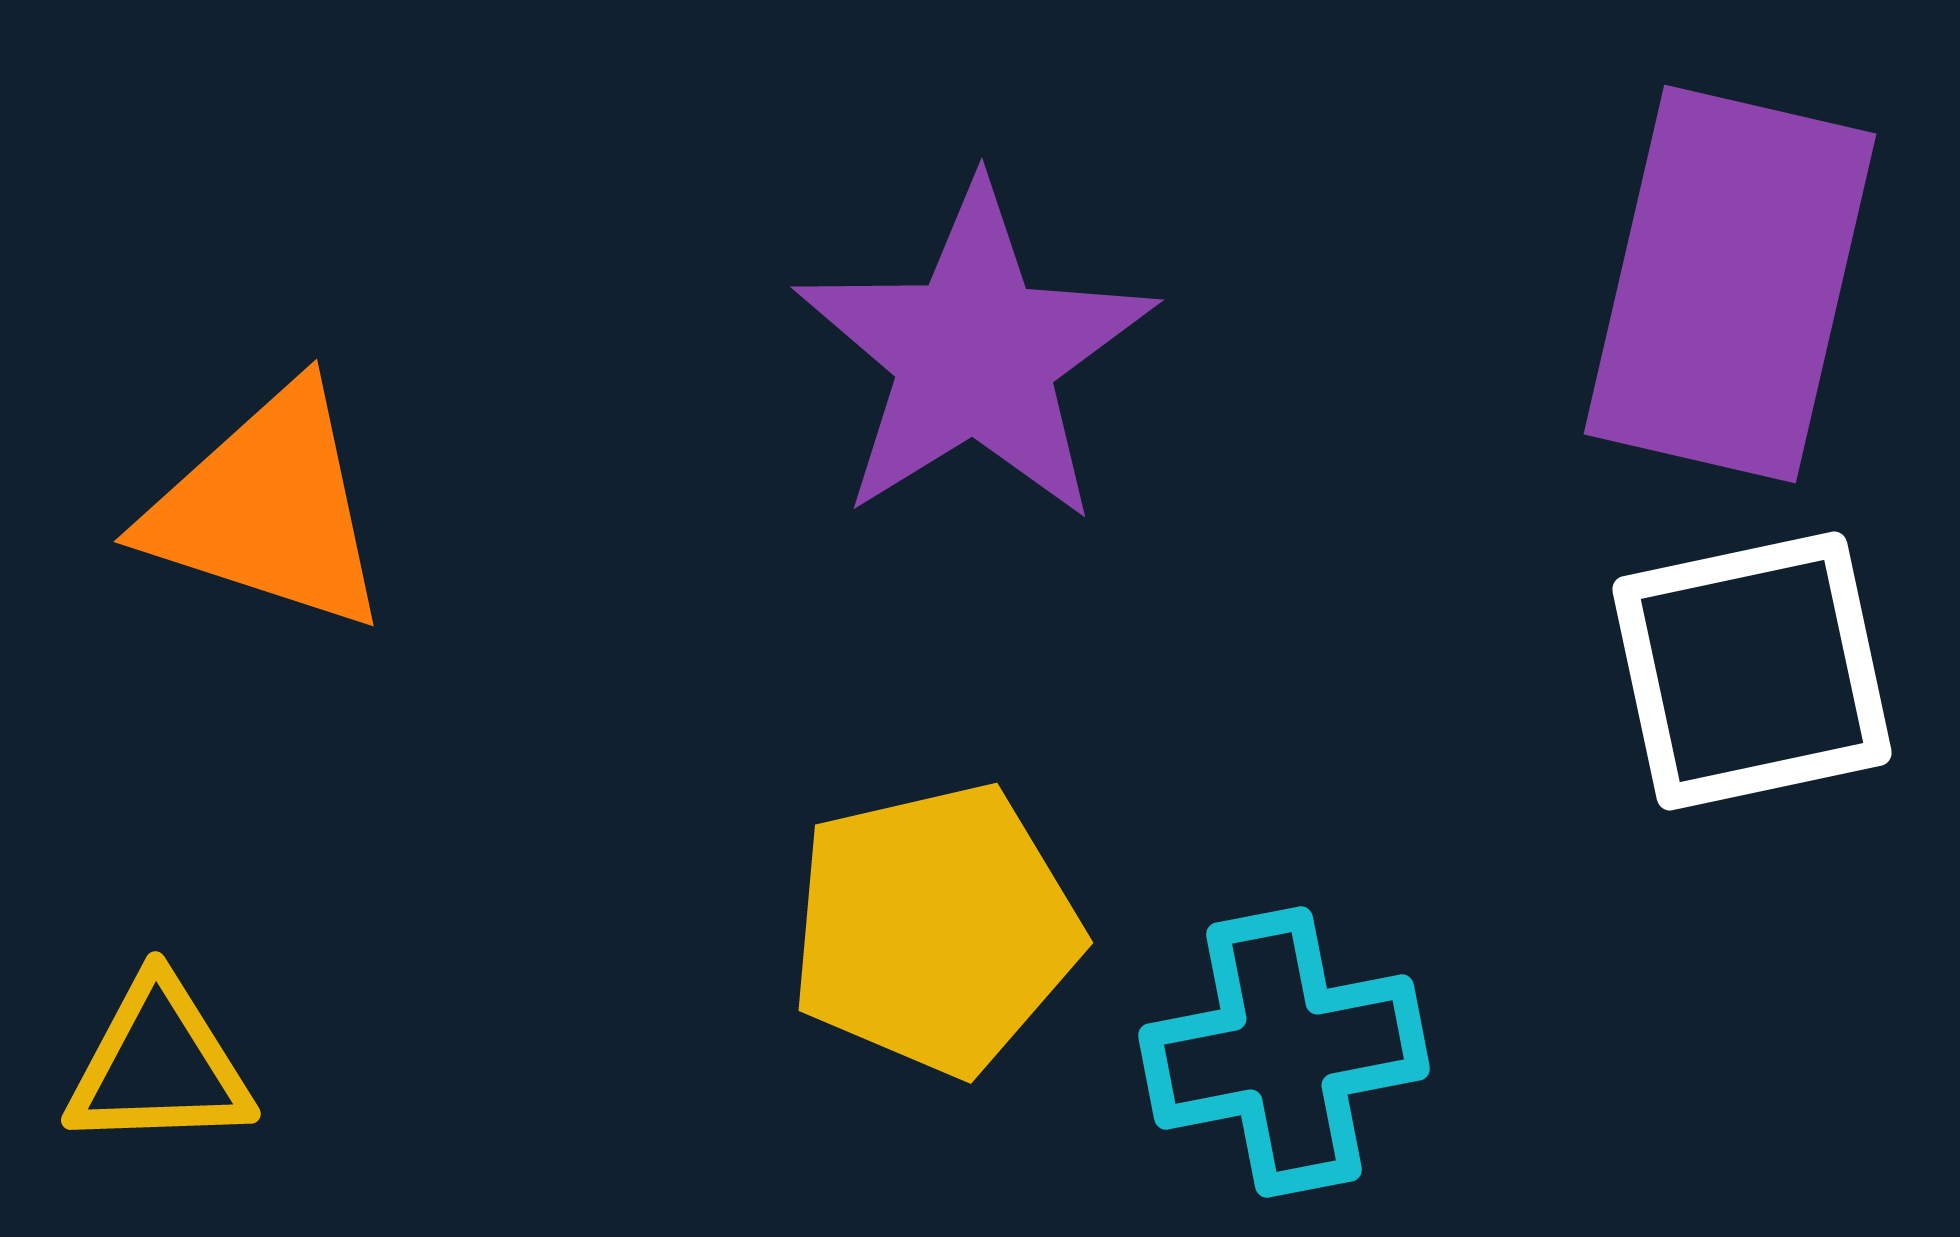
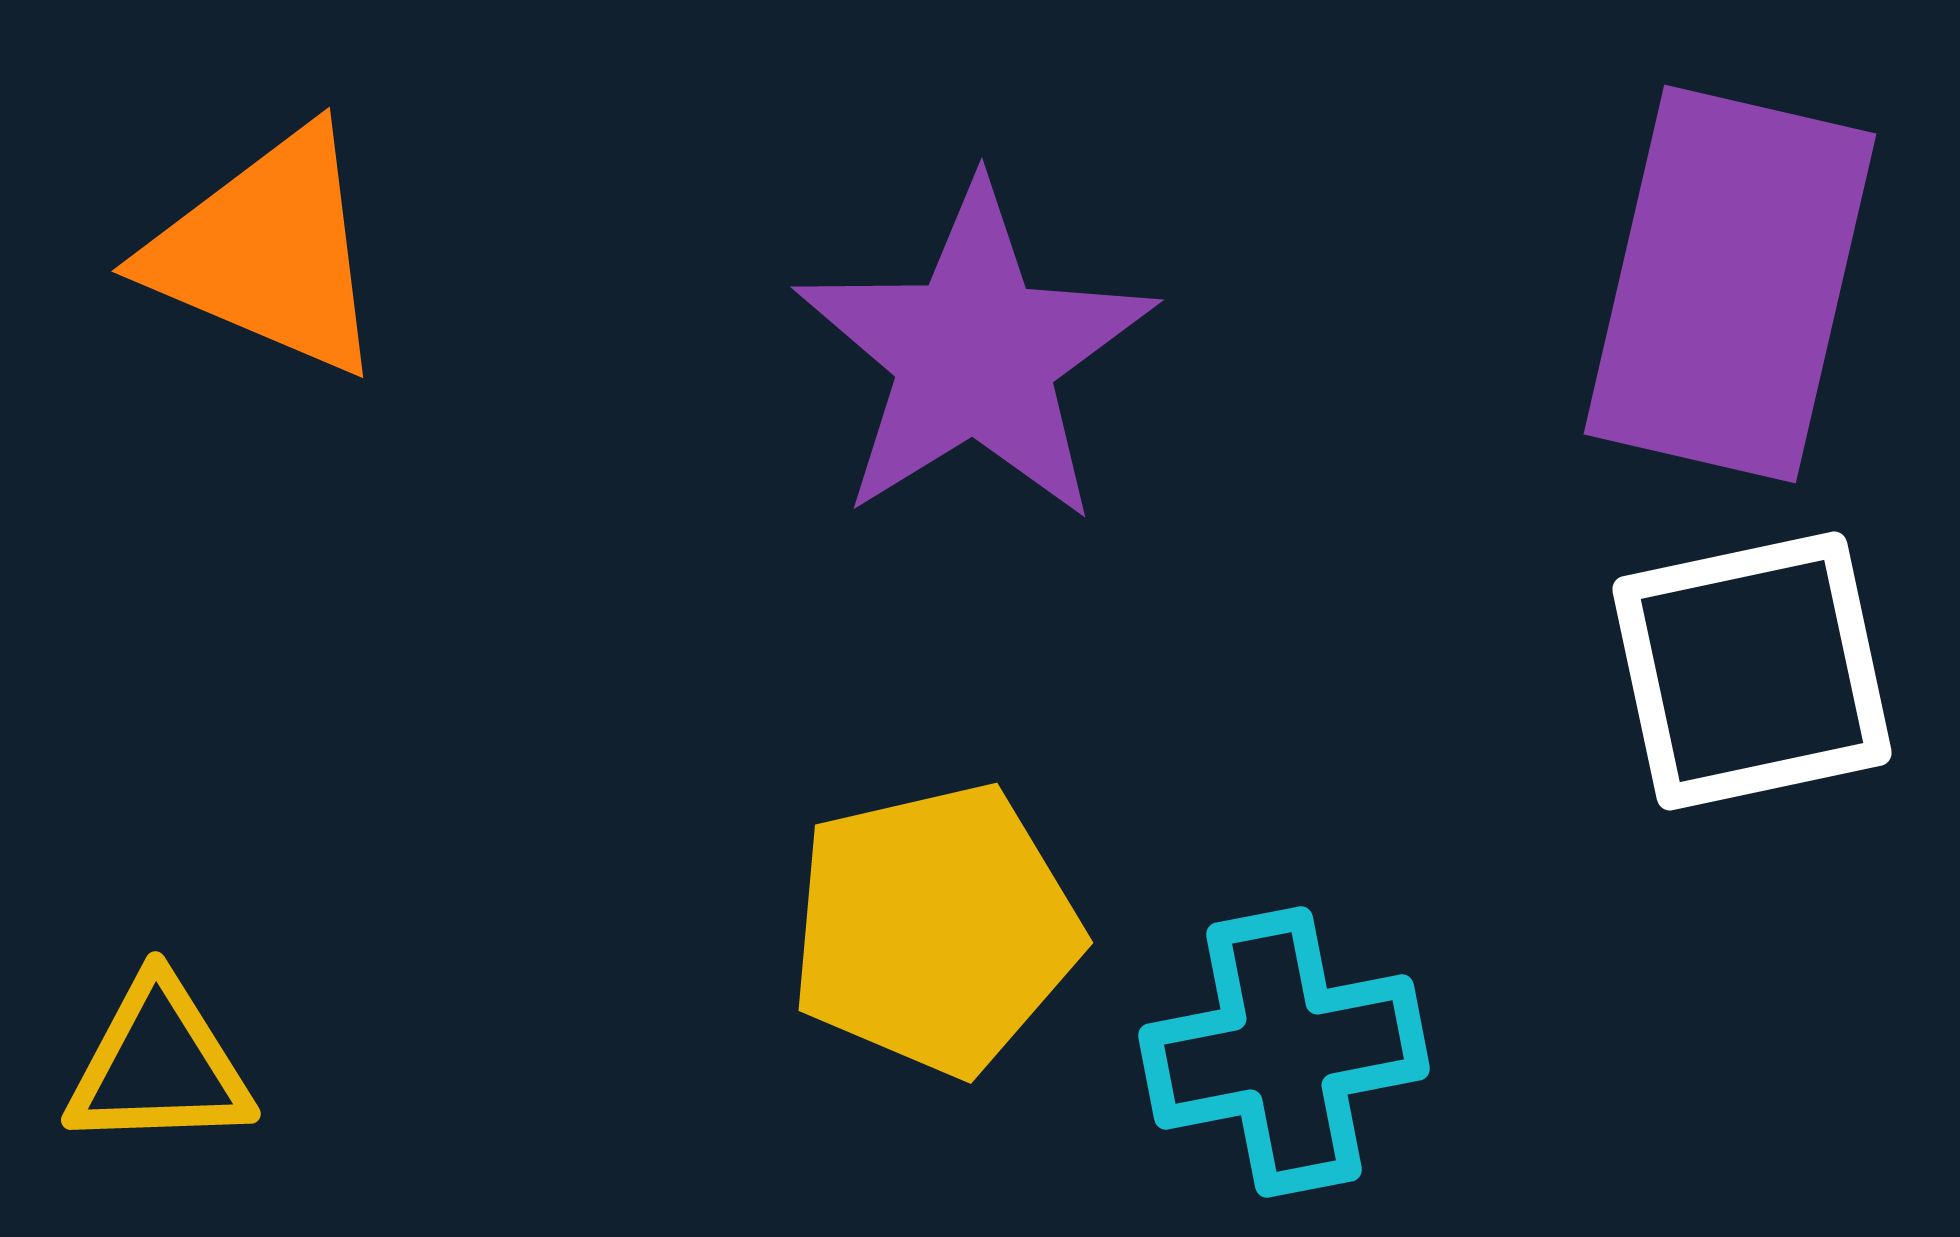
orange triangle: moved 257 px up; rotated 5 degrees clockwise
